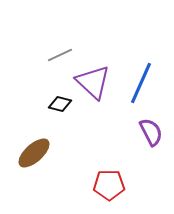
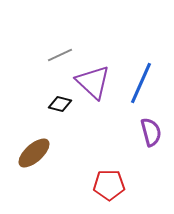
purple semicircle: rotated 12 degrees clockwise
